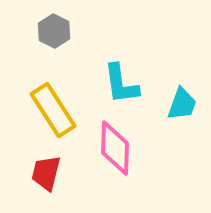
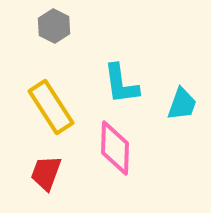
gray hexagon: moved 5 px up
yellow rectangle: moved 2 px left, 3 px up
red trapezoid: rotated 6 degrees clockwise
